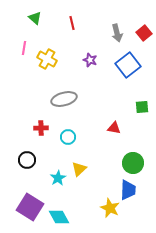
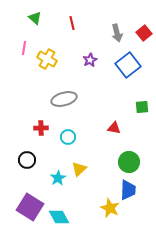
purple star: rotated 24 degrees clockwise
green circle: moved 4 px left, 1 px up
